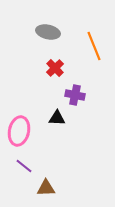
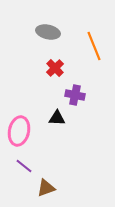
brown triangle: rotated 18 degrees counterclockwise
